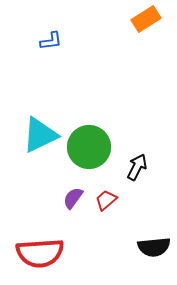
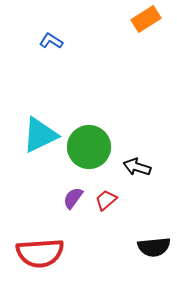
blue L-shape: rotated 140 degrees counterclockwise
black arrow: rotated 100 degrees counterclockwise
